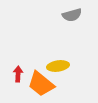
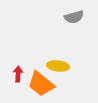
gray semicircle: moved 2 px right, 2 px down
yellow ellipse: rotated 15 degrees clockwise
